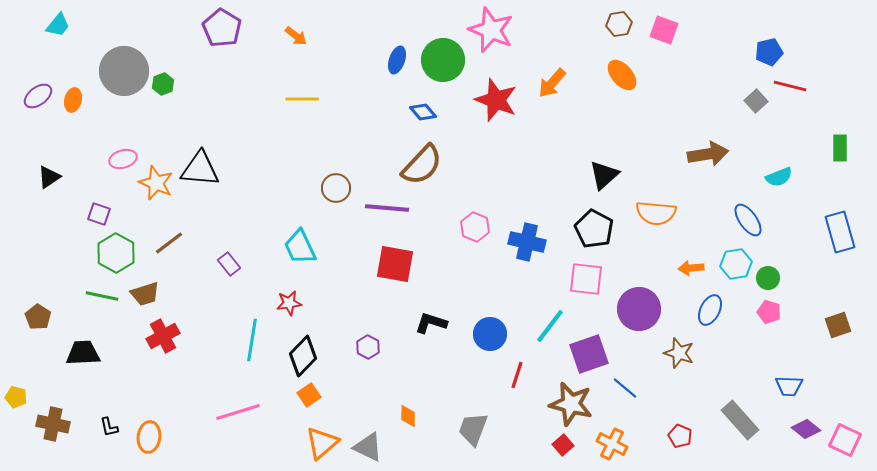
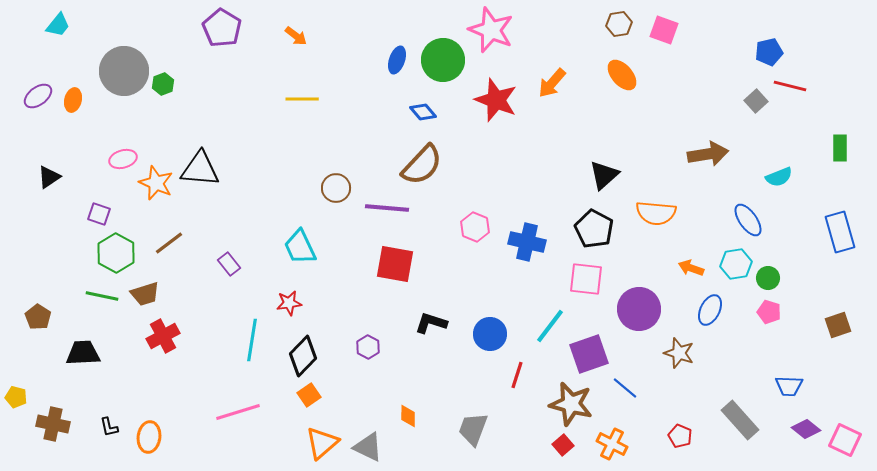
orange arrow at (691, 268): rotated 25 degrees clockwise
